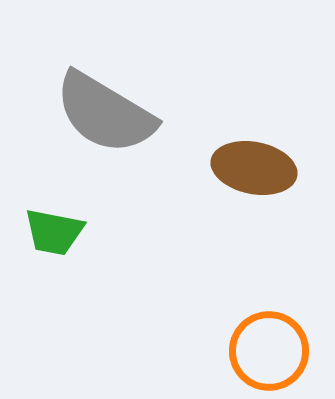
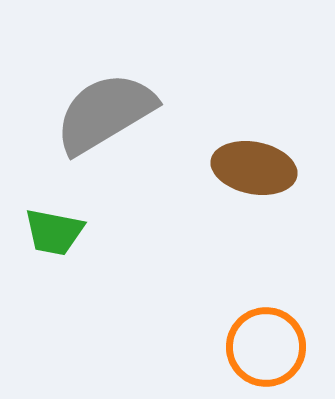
gray semicircle: rotated 118 degrees clockwise
orange circle: moved 3 px left, 4 px up
